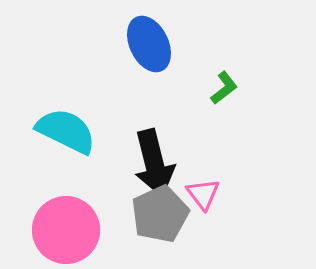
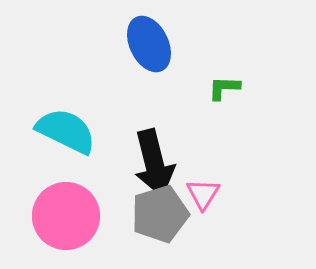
green L-shape: rotated 140 degrees counterclockwise
pink triangle: rotated 9 degrees clockwise
gray pentagon: rotated 8 degrees clockwise
pink circle: moved 14 px up
